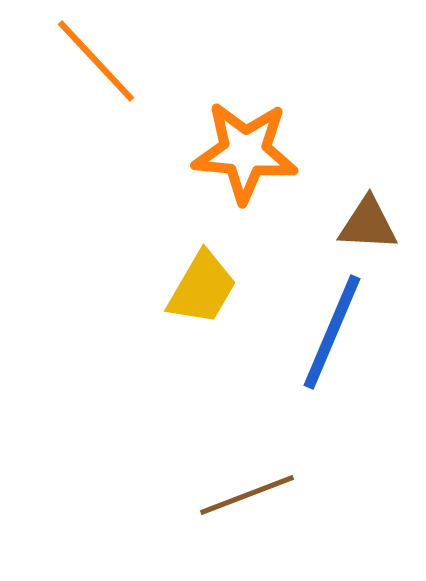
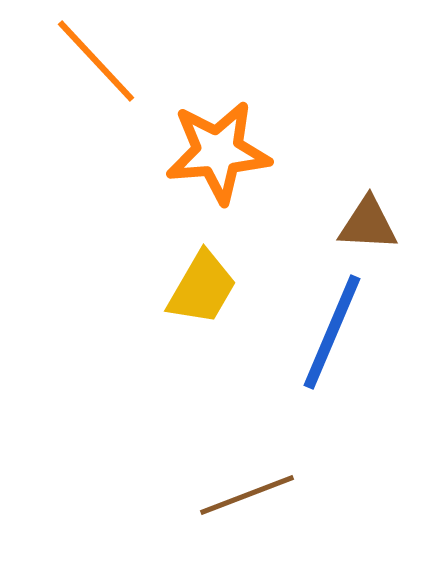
orange star: moved 27 px left; rotated 10 degrees counterclockwise
